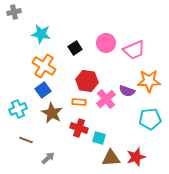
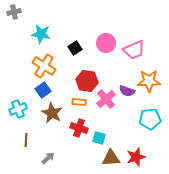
brown line: rotated 72 degrees clockwise
